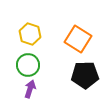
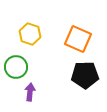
orange square: rotated 8 degrees counterclockwise
green circle: moved 12 px left, 2 px down
purple arrow: moved 3 px down; rotated 12 degrees counterclockwise
